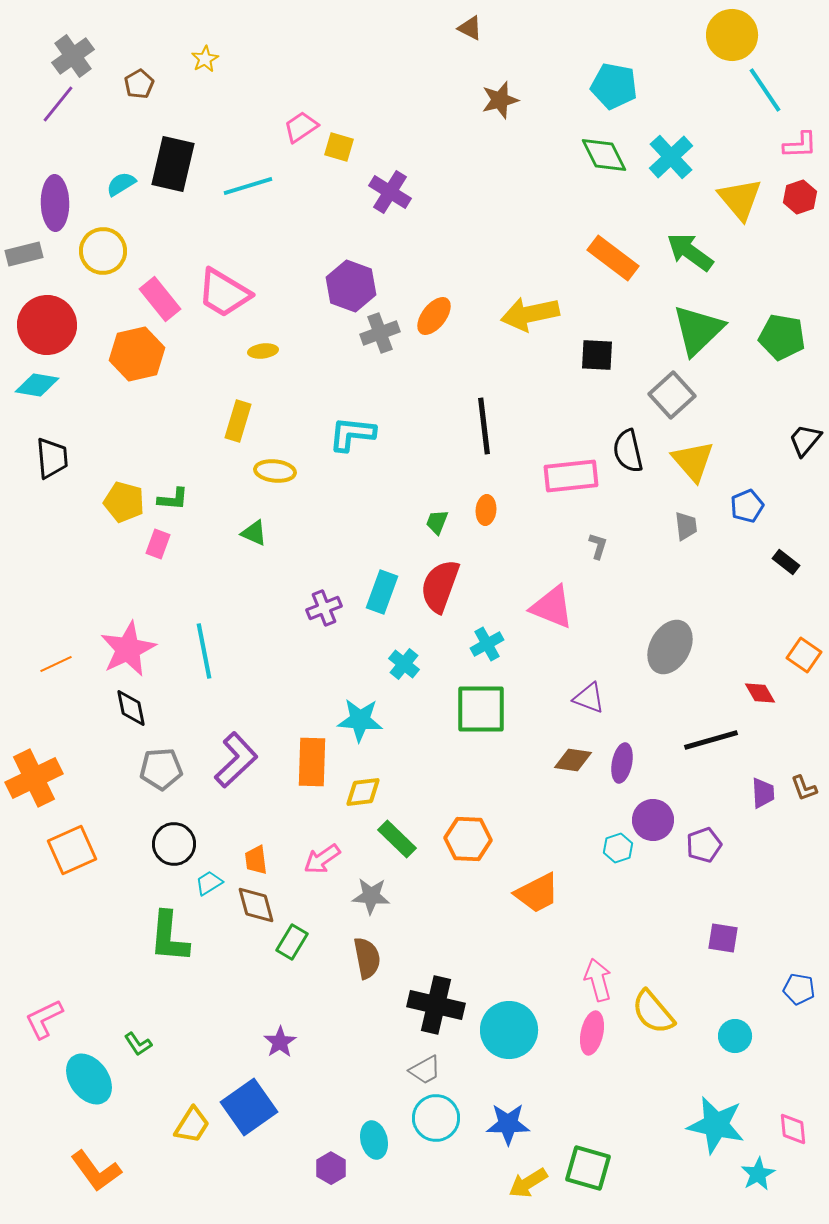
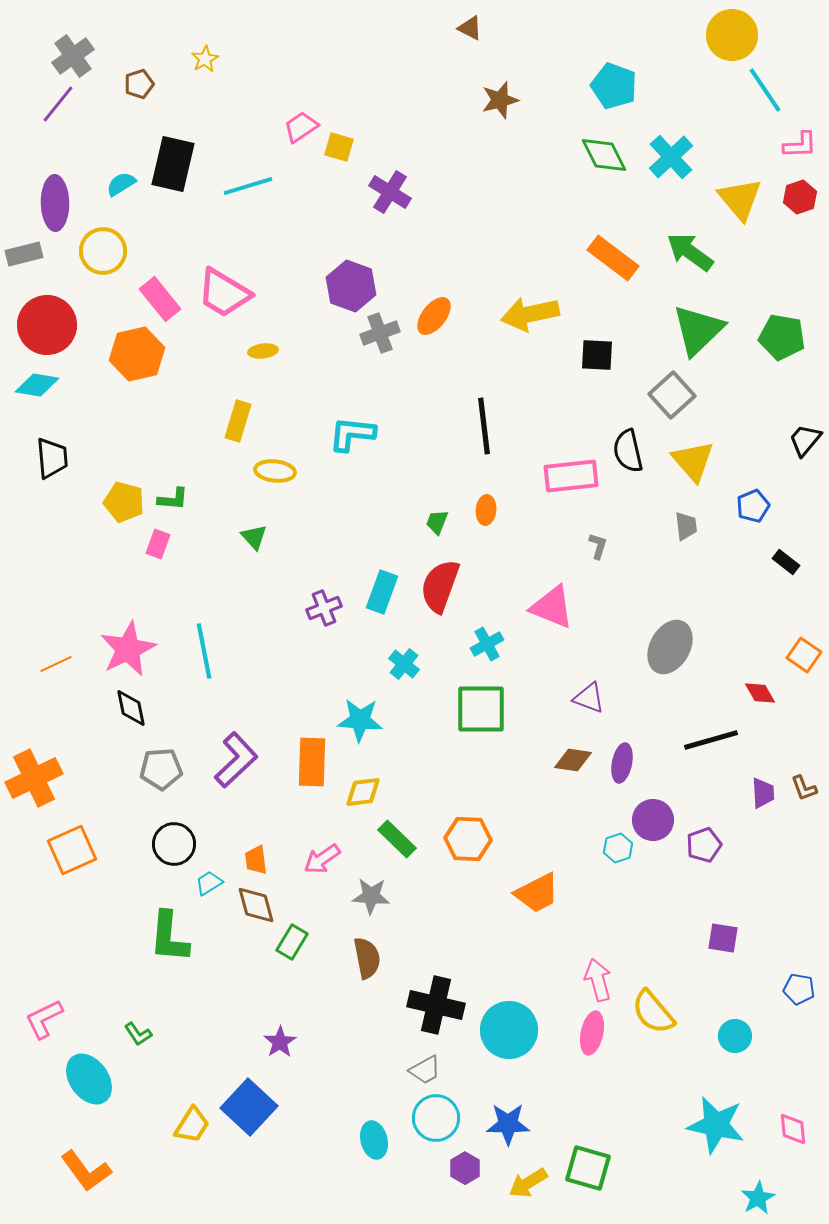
brown pentagon at (139, 84): rotated 12 degrees clockwise
cyan pentagon at (614, 86): rotated 9 degrees clockwise
blue pentagon at (747, 506): moved 6 px right
green triangle at (254, 533): moved 4 px down; rotated 24 degrees clockwise
green L-shape at (138, 1044): moved 10 px up
blue square at (249, 1107): rotated 12 degrees counterclockwise
purple hexagon at (331, 1168): moved 134 px right
orange L-shape at (96, 1171): moved 10 px left
cyan star at (758, 1174): moved 24 px down
